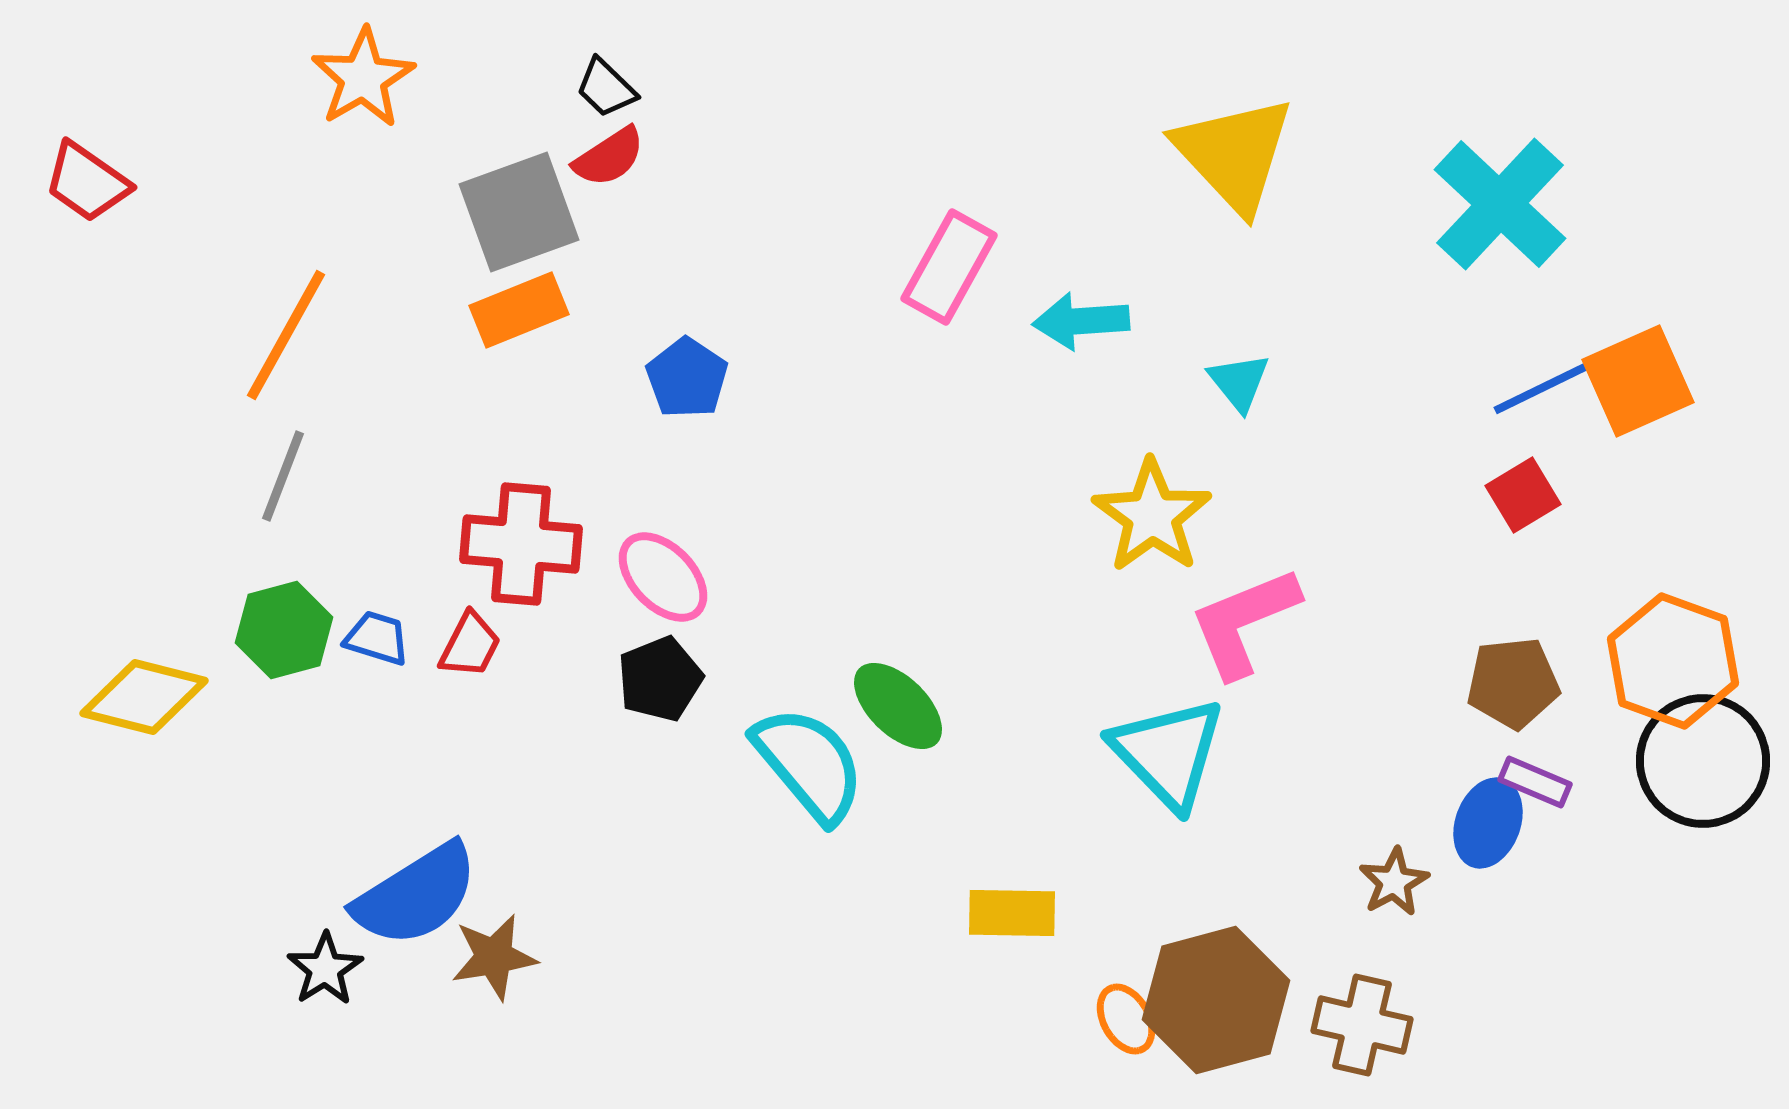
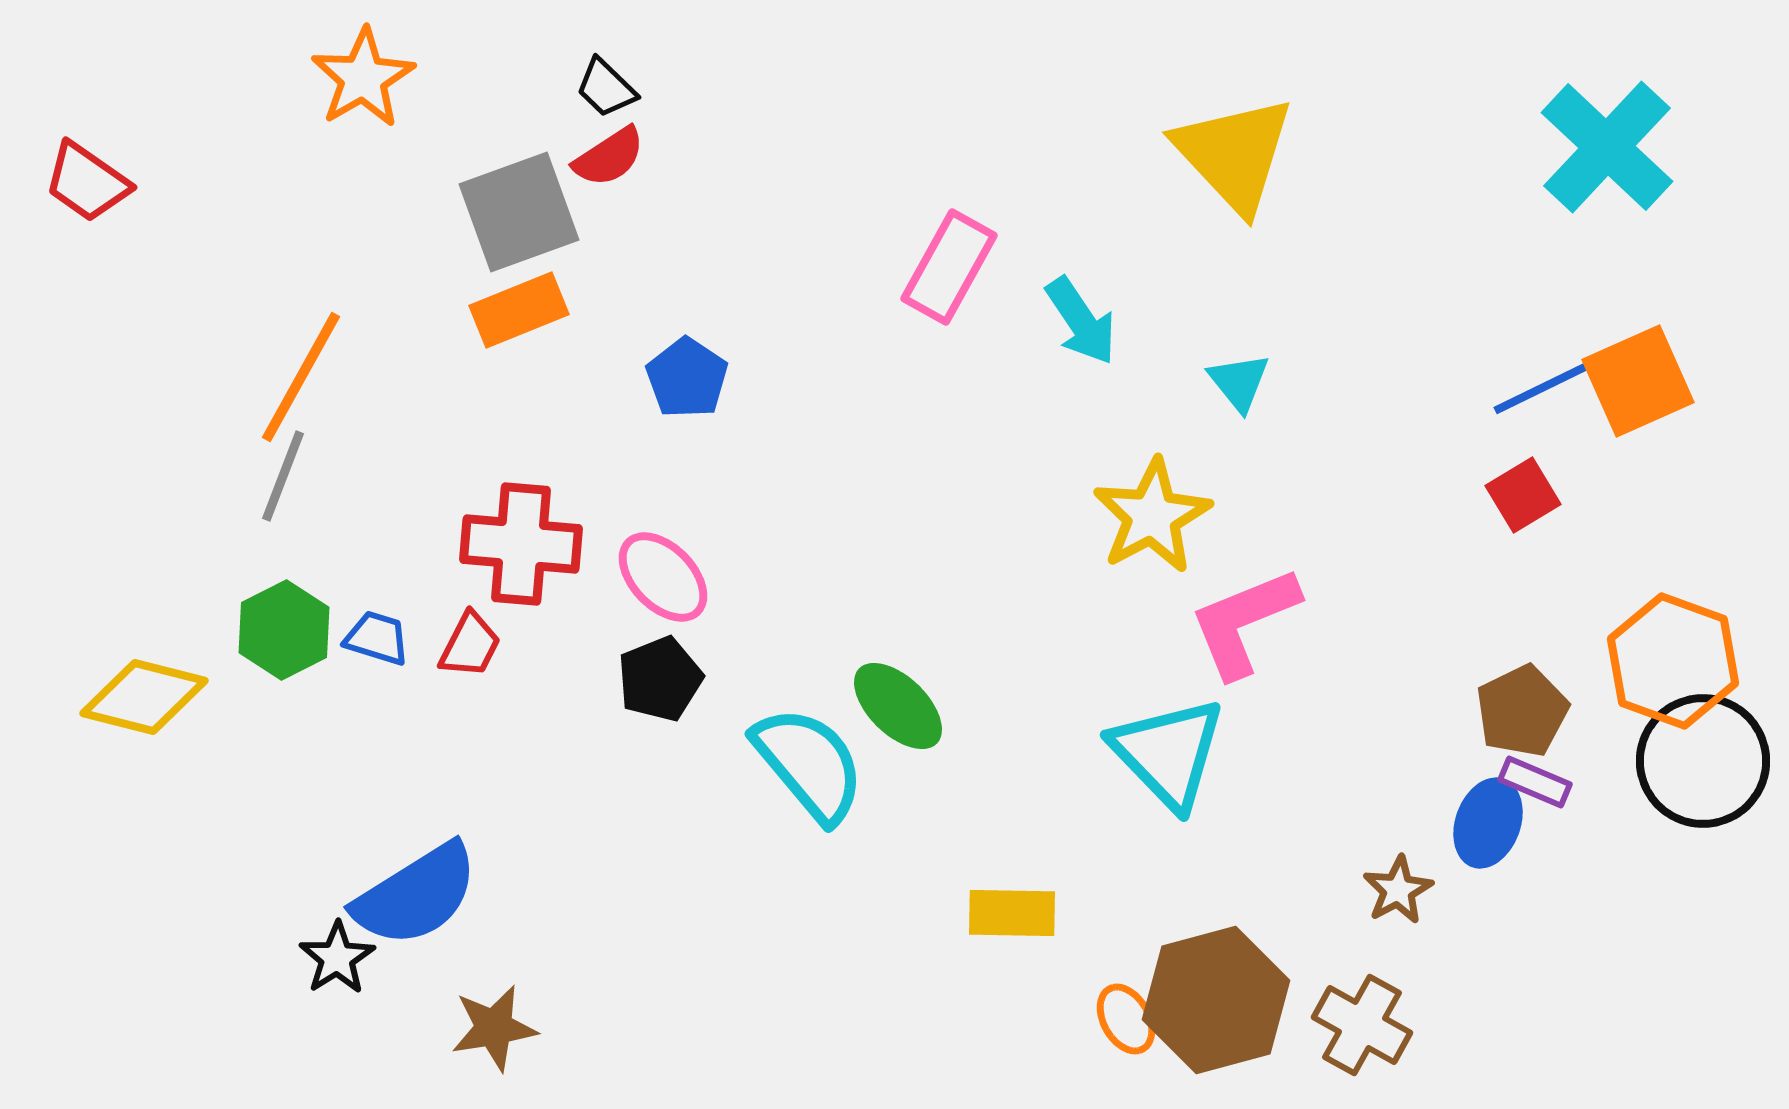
cyan cross at (1500, 204): moved 107 px right, 57 px up
cyan arrow at (1081, 321): rotated 120 degrees counterclockwise
orange line at (286, 335): moved 15 px right, 42 px down
yellow star at (1152, 516): rotated 8 degrees clockwise
green hexagon at (284, 630): rotated 12 degrees counterclockwise
brown pentagon at (1513, 683): moved 9 px right, 28 px down; rotated 20 degrees counterclockwise
brown star at (1394, 882): moved 4 px right, 8 px down
brown star at (494, 957): moved 71 px down
black star at (325, 969): moved 12 px right, 11 px up
brown cross at (1362, 1025): rotated 16 degrees clockwise
